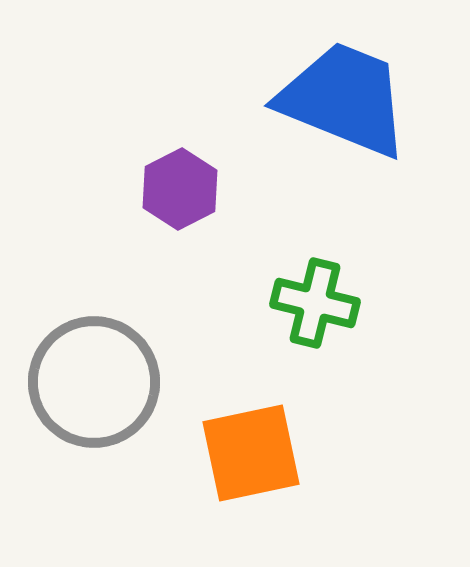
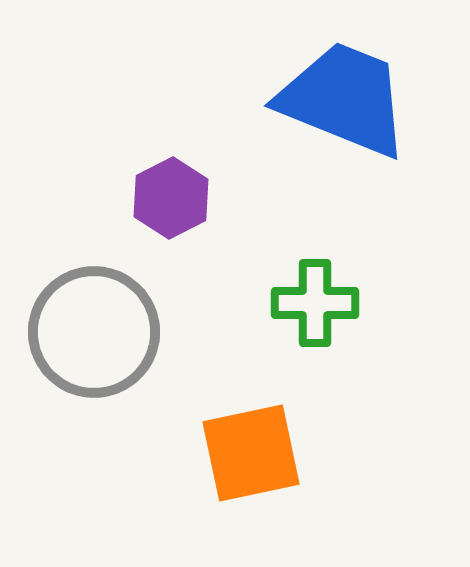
purple hexagon: moved 9 px left, 9 px down
green cross: rotated 14 degrees counterclockwise
gray circle: moved 50 px up
